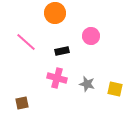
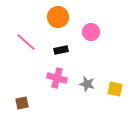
orange circle: moved 3 px right, 4 px down
pink circle: moved 4 px up
black rectangle: moved 1 px left, 1 px up
